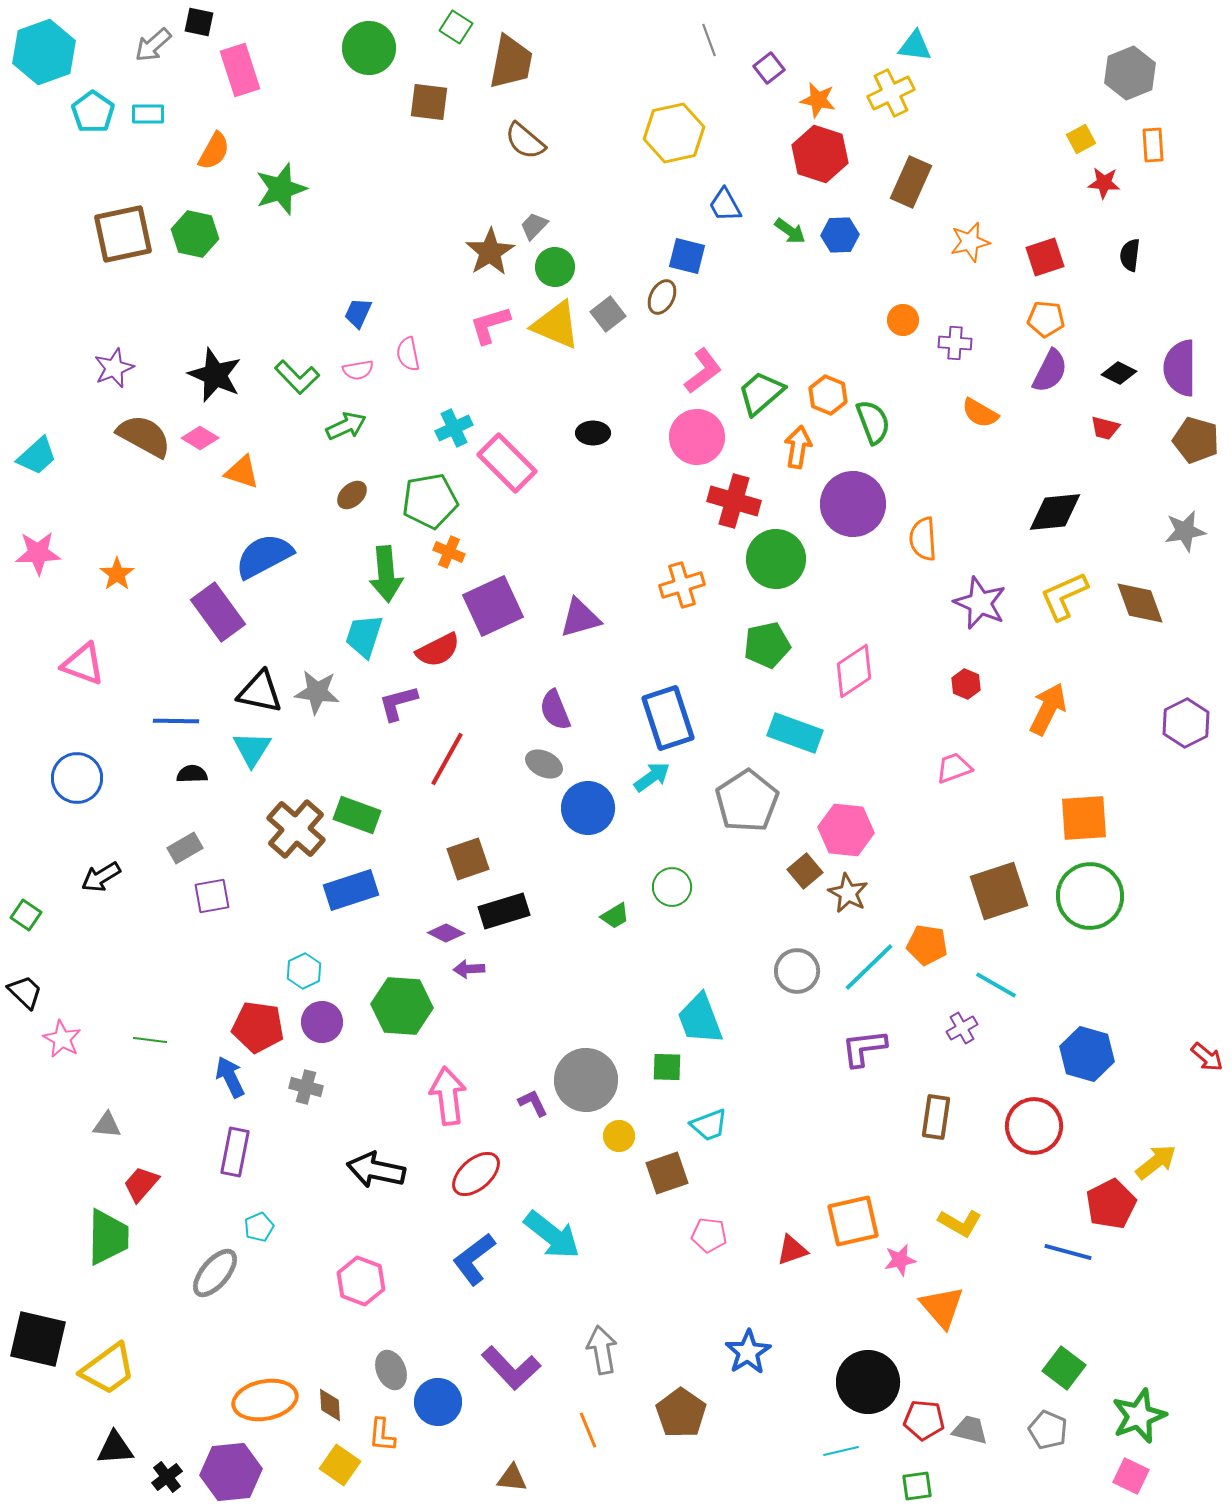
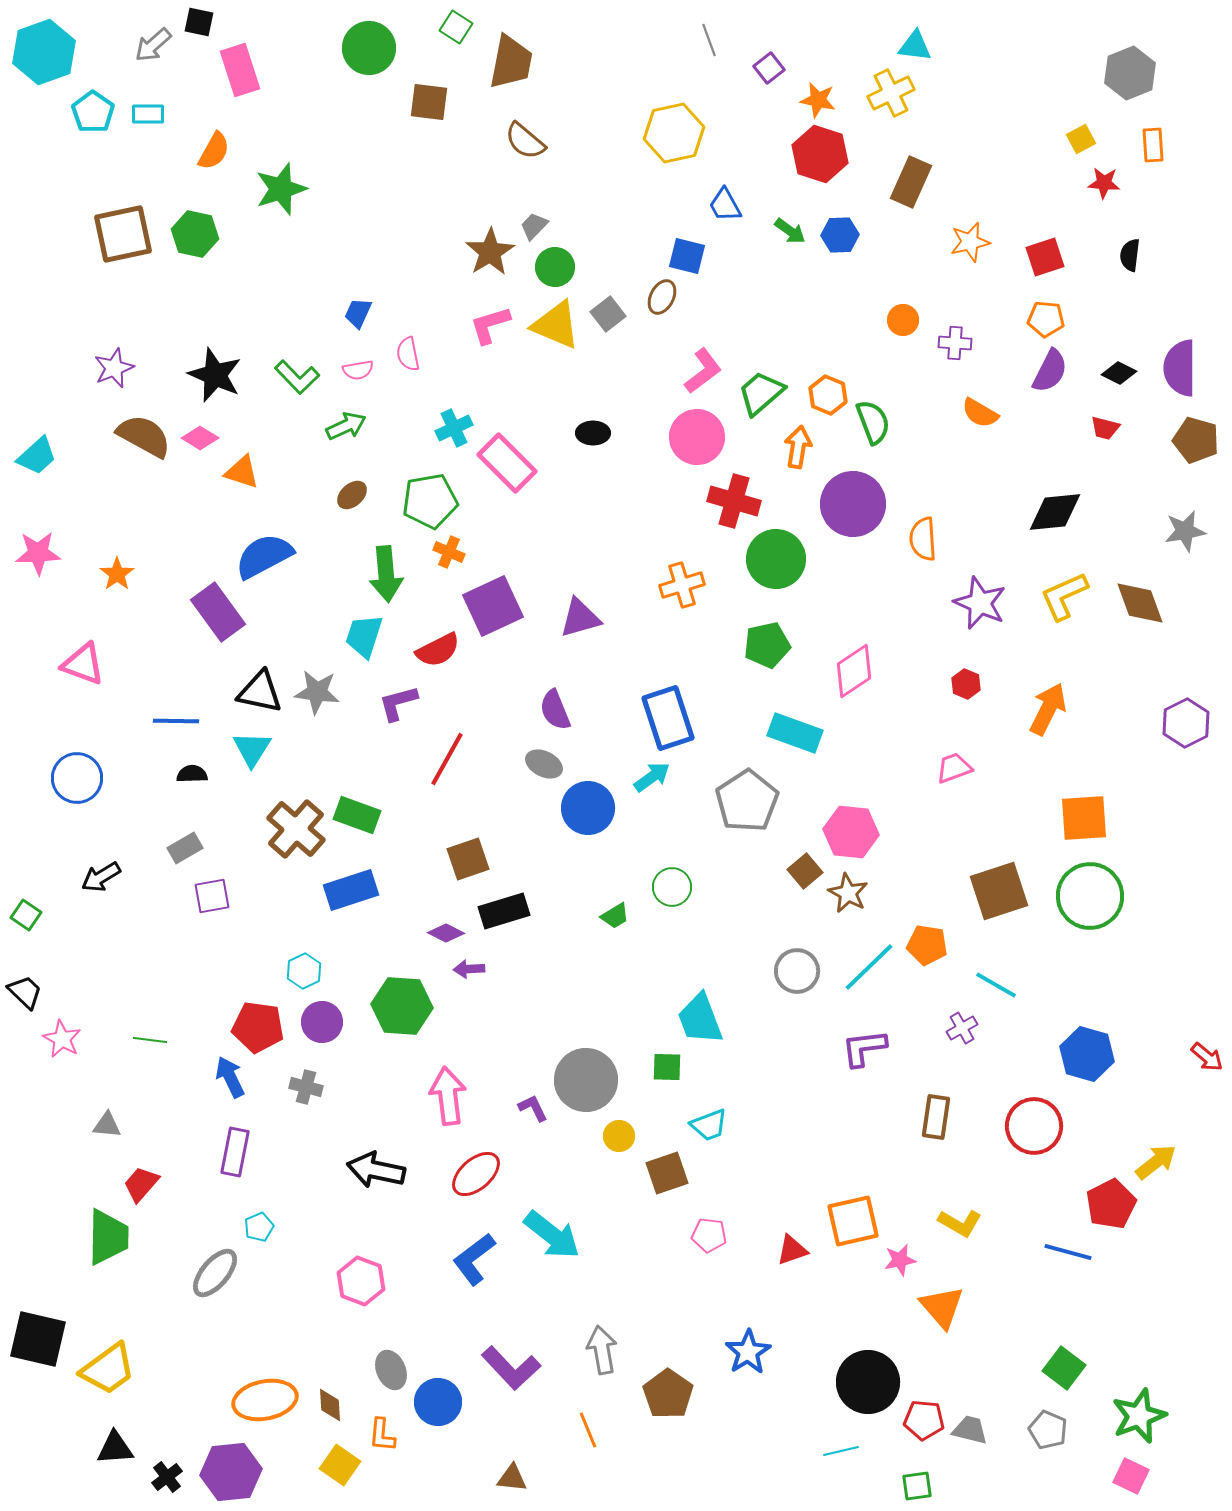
pink hexagon at (846, 830): moved 5 px right, 2 px down
purple L-shape at (533, 1103): moved 5 px down
brown pentagon at (681, 1413): moved 13 px left, 19 px up
